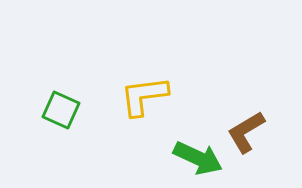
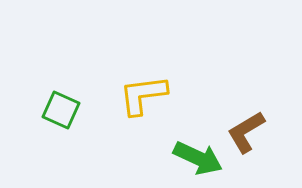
yellow L-shape: moved 1 px left, 1 px up
